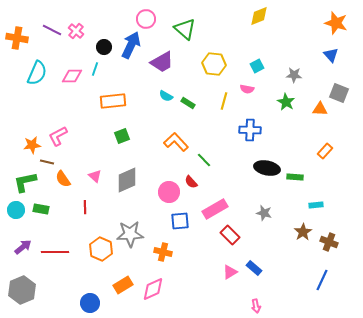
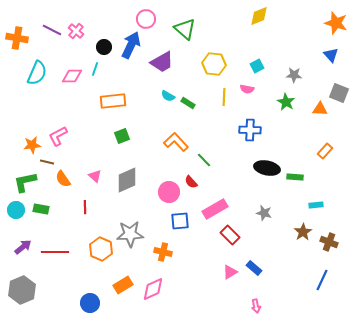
cyan semicircle at (166, 96): moved 2 px right
yellow line at (224, 101): moved 4 px up; rotated 12 degrees counterclockwise
